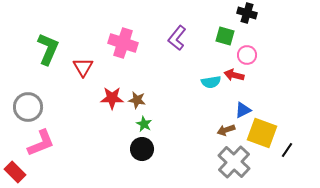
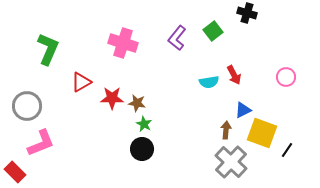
green square: moved 12 px left, 5 px up; rotated 36 degrees clockwise
pink circle: moved 39 px right, 22 px down
red triangle: moved 2 px left, 15 px down; rotated 30 degrees clockwise
red arrow: rotated 132 degrees counterclockwise
cyan semicircle: moved 2 px left
brown star: moved 3 px down
gray circle: moved 1 px left, 1 px up
brown arrow: rotated 114 degrees clockwise
gray cross: moved 3 px left
